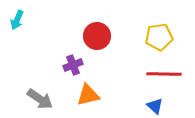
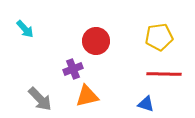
cyan arrow: moved 8 px right, 9 px down; rotated 66 degrees counterclockwise
red circle: moved 1 px left, 5 px down
purple cross: moved 4 px down
orange triangle: moved 1 px left, 1 px down
gray arrow: rotated 12 degrees clockwise
blue triangle: moved 9 px left, 2 px up; rotated 24 degrees counterclockwise
